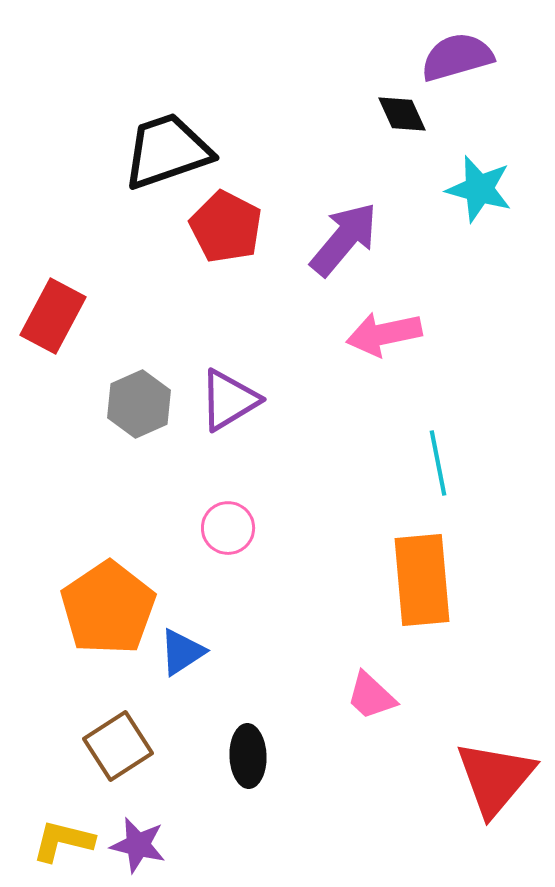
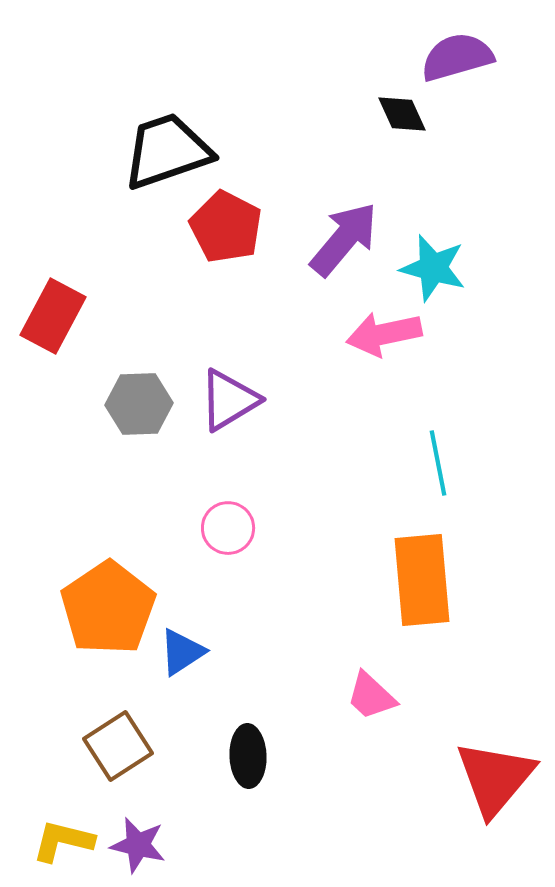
cyan star: moved 46 px left, 79 px down
gray hexagon: rotated 22 degrees clockwise
